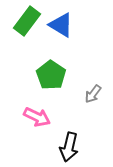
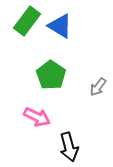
blue triangle: moved 1 px left, 1 px down
gray arrow: moved 5 px right, 7 px up
black arrow: rotated 28 degrees counterclockwise
